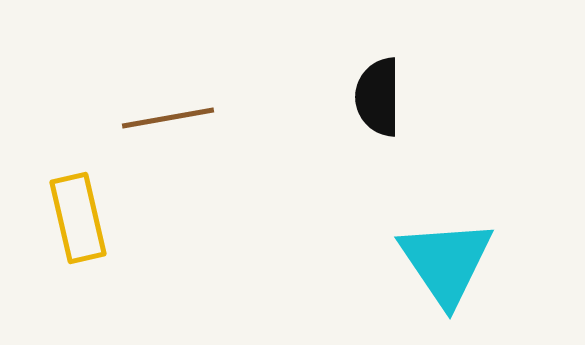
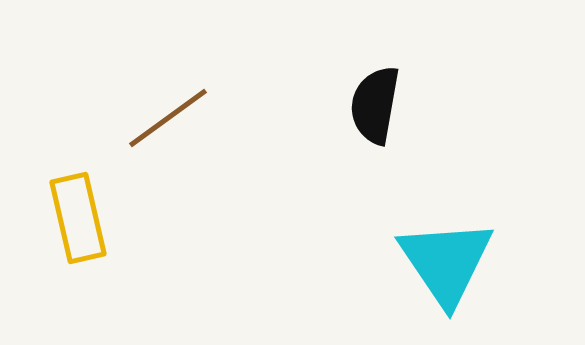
black semicircle: moved 3 px left, 8 px down; rotated 10 degrees clockwise
brown line: rotated 26 degrees counterclockwise
